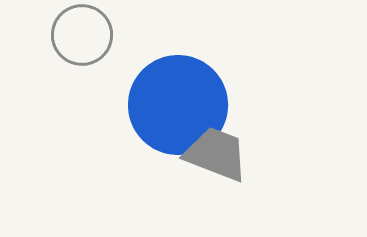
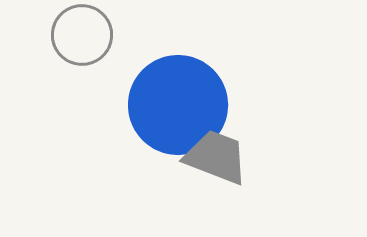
gray trapezoid: moved 3 px down
